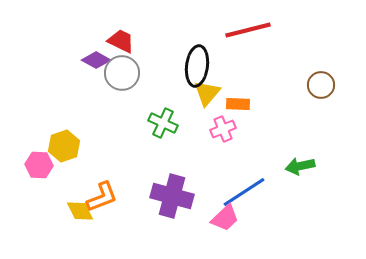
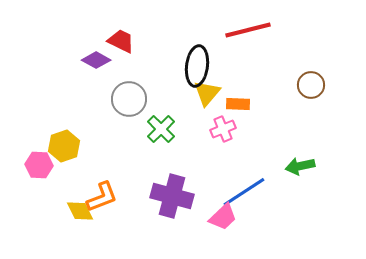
gray circle: moved 7 px right, 26 px down
brown circle: moved 10 px left
green cross: moved 2 px left, 6 px down; rotated 20 degrees clockwise
pink trapezoid: moved 2 px left, 1 px up
